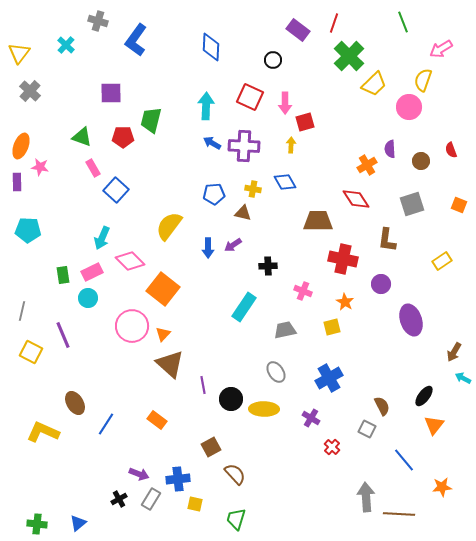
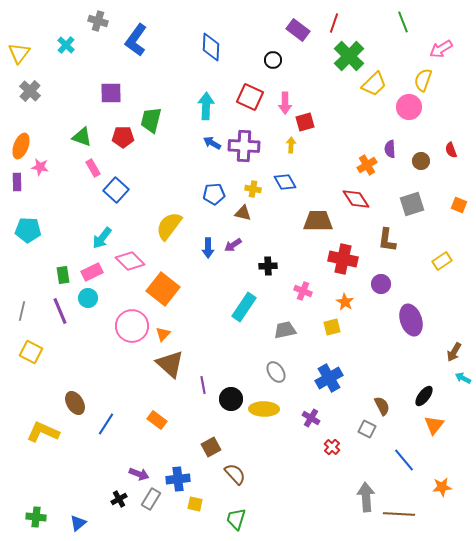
cyan arrow at (102, 238): rotated 15 degrees clockwise
purple line at (63, 335): moved 3 px left, 24 px up
green cross at (37, 524): moved 1 px left, 7 px up
